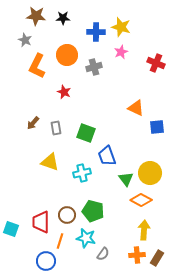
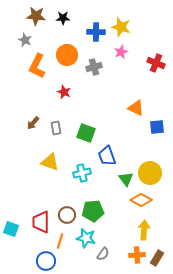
green pentagon: rotated 20 degrees counterclockwise
